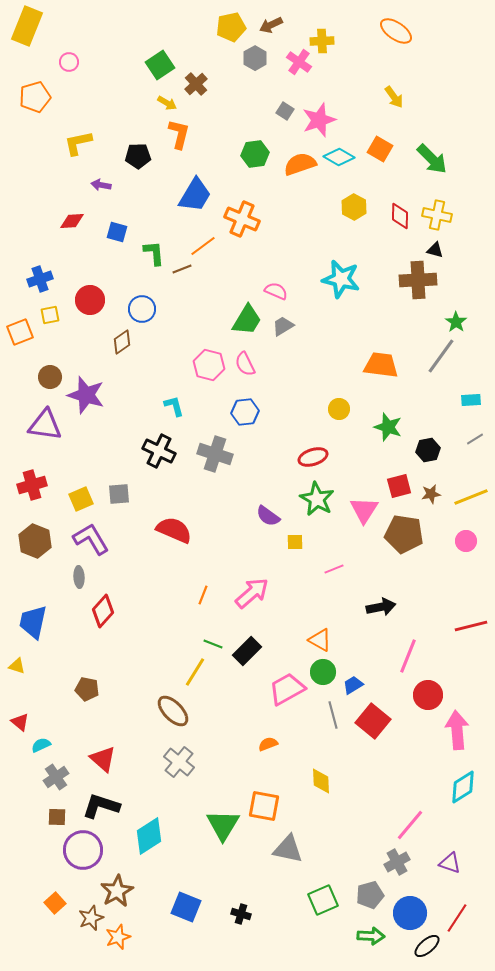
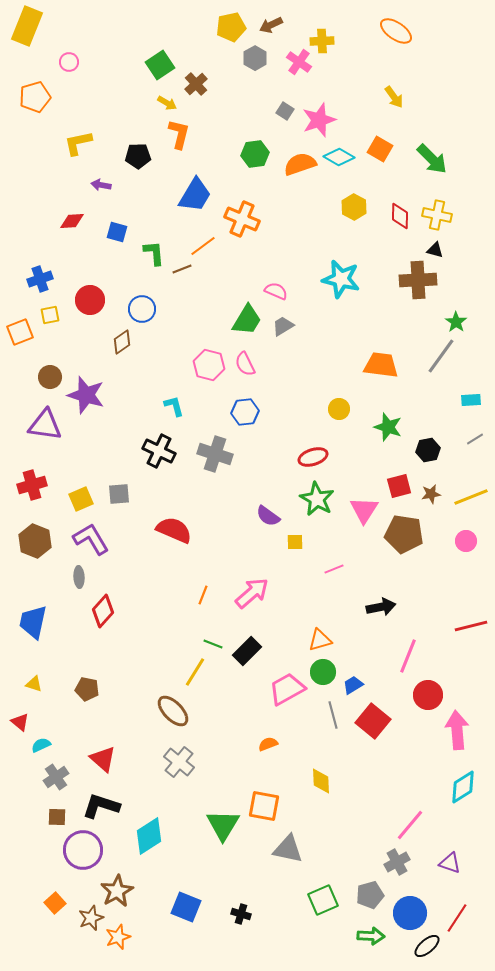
orange triangle at (320, 640): rotated 45 degrees counterclockwise
yellow triangle at (17, 666): moved 17 px right, 18 px down
